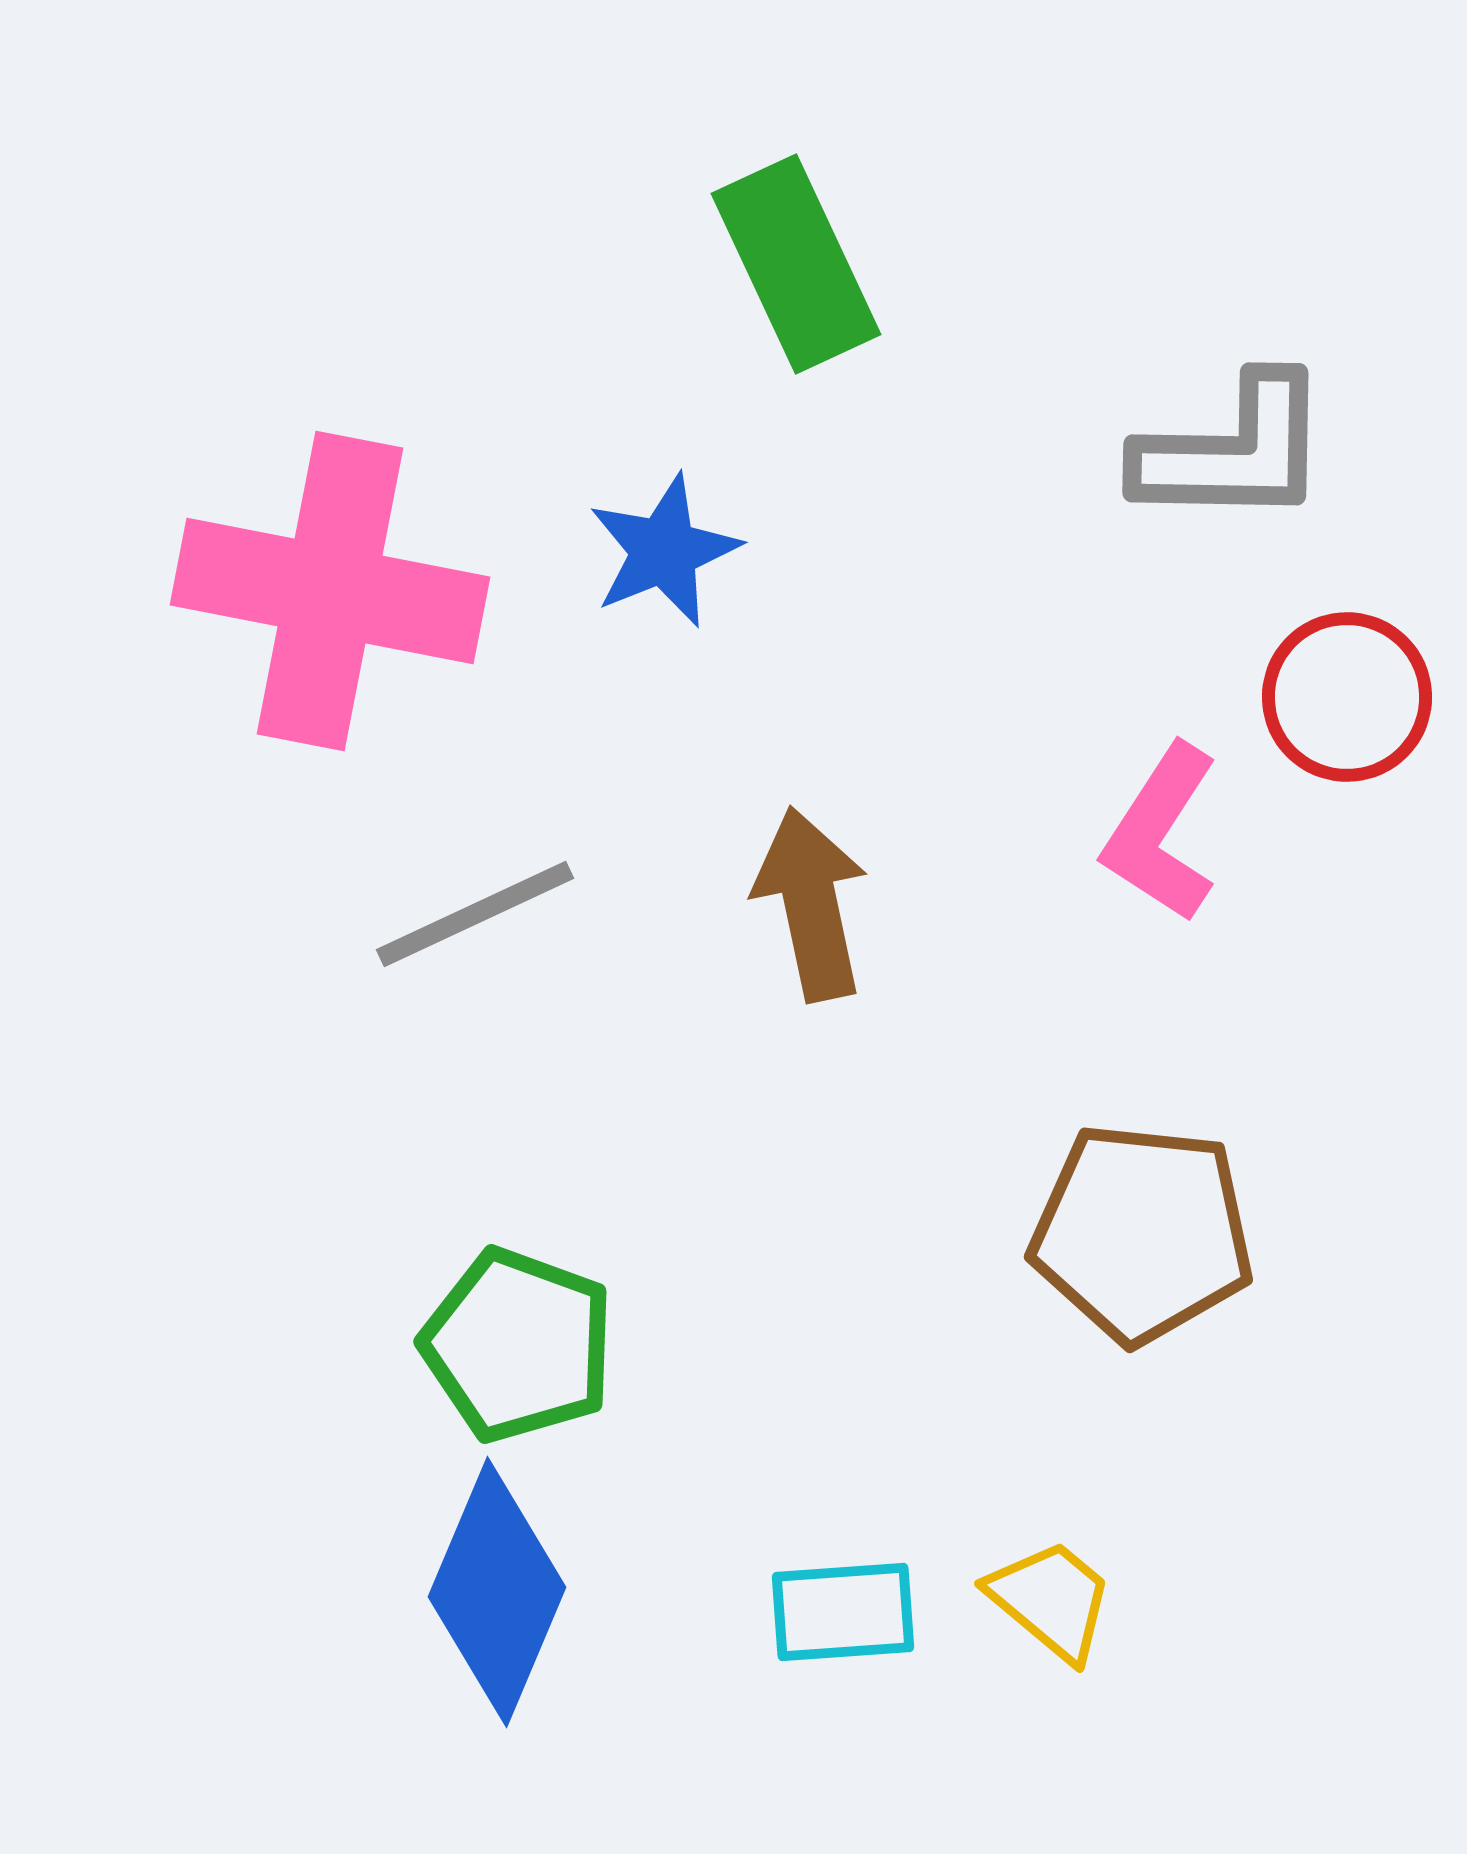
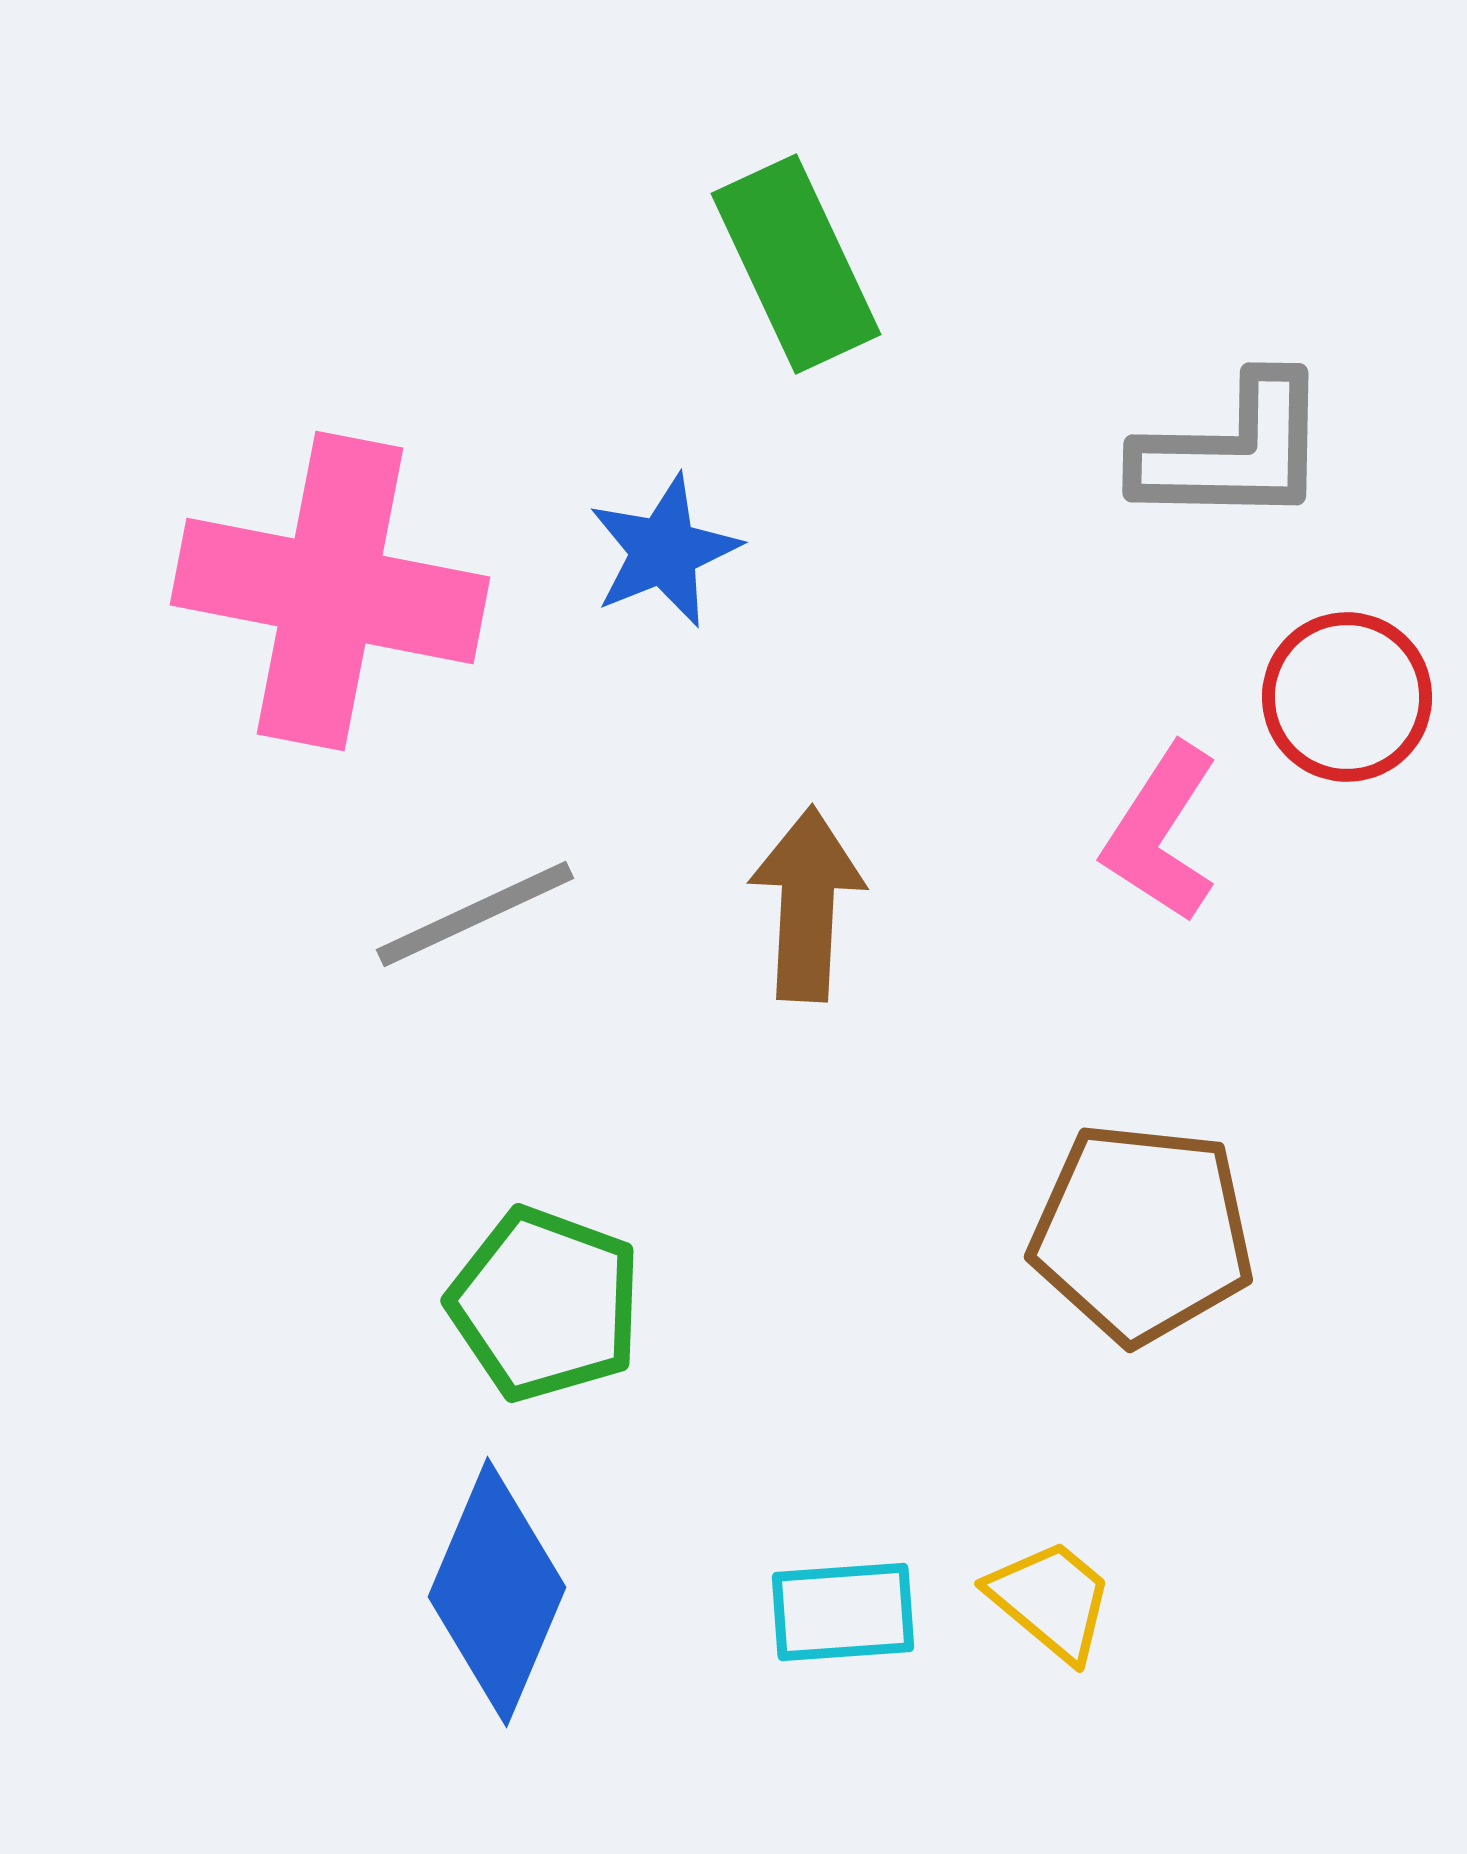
brown arrow: moved 4 px left; rotated 15 degrees clockwise
green pentagon: moved 27 px right, 41 px up
